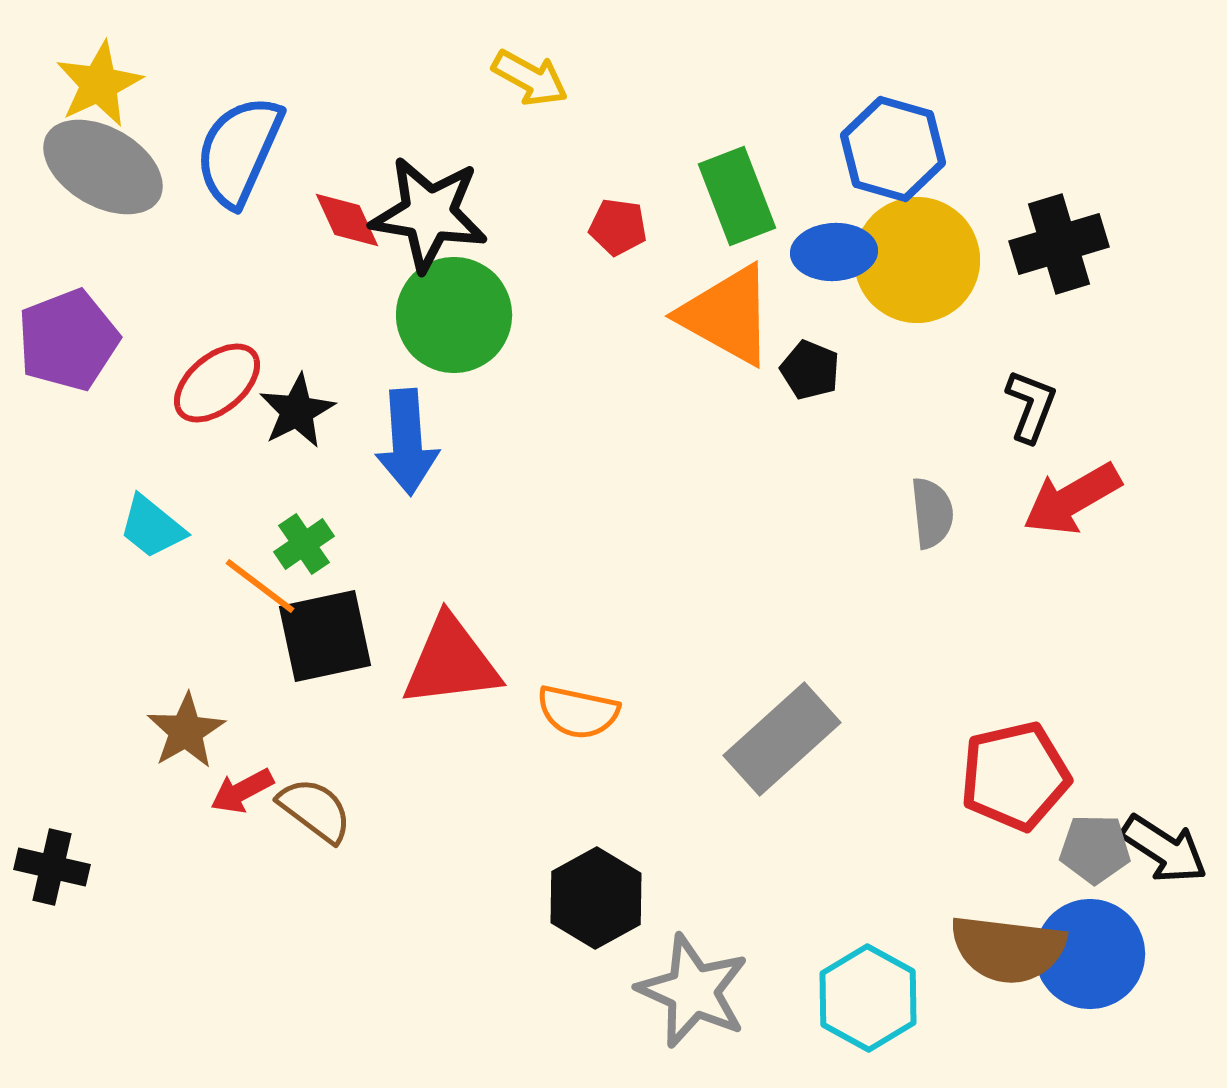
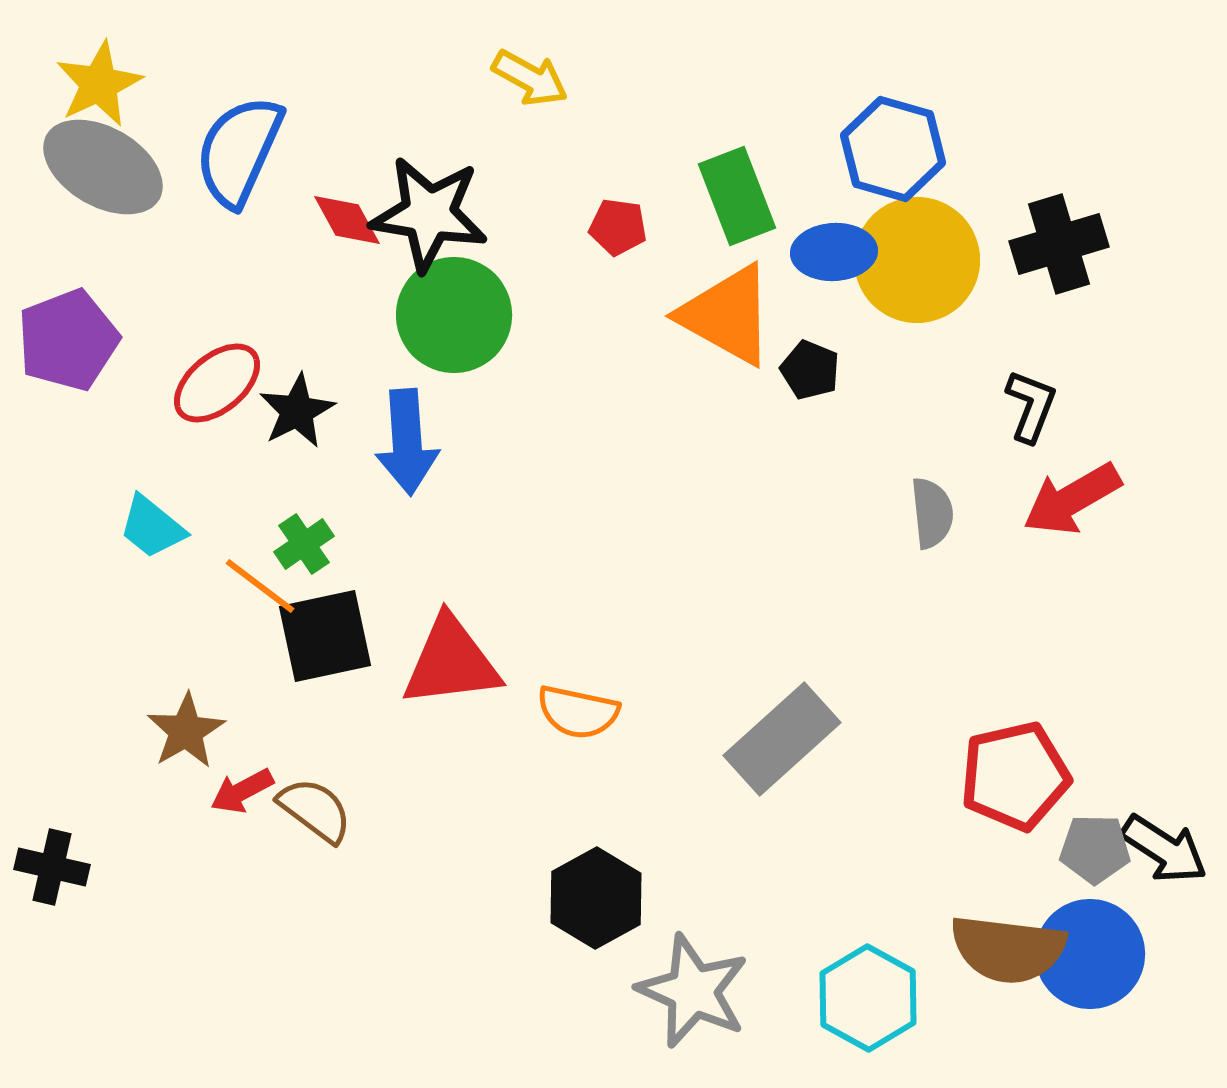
red diamond at (347, 220): rotated 4 degrees counterclockwise
